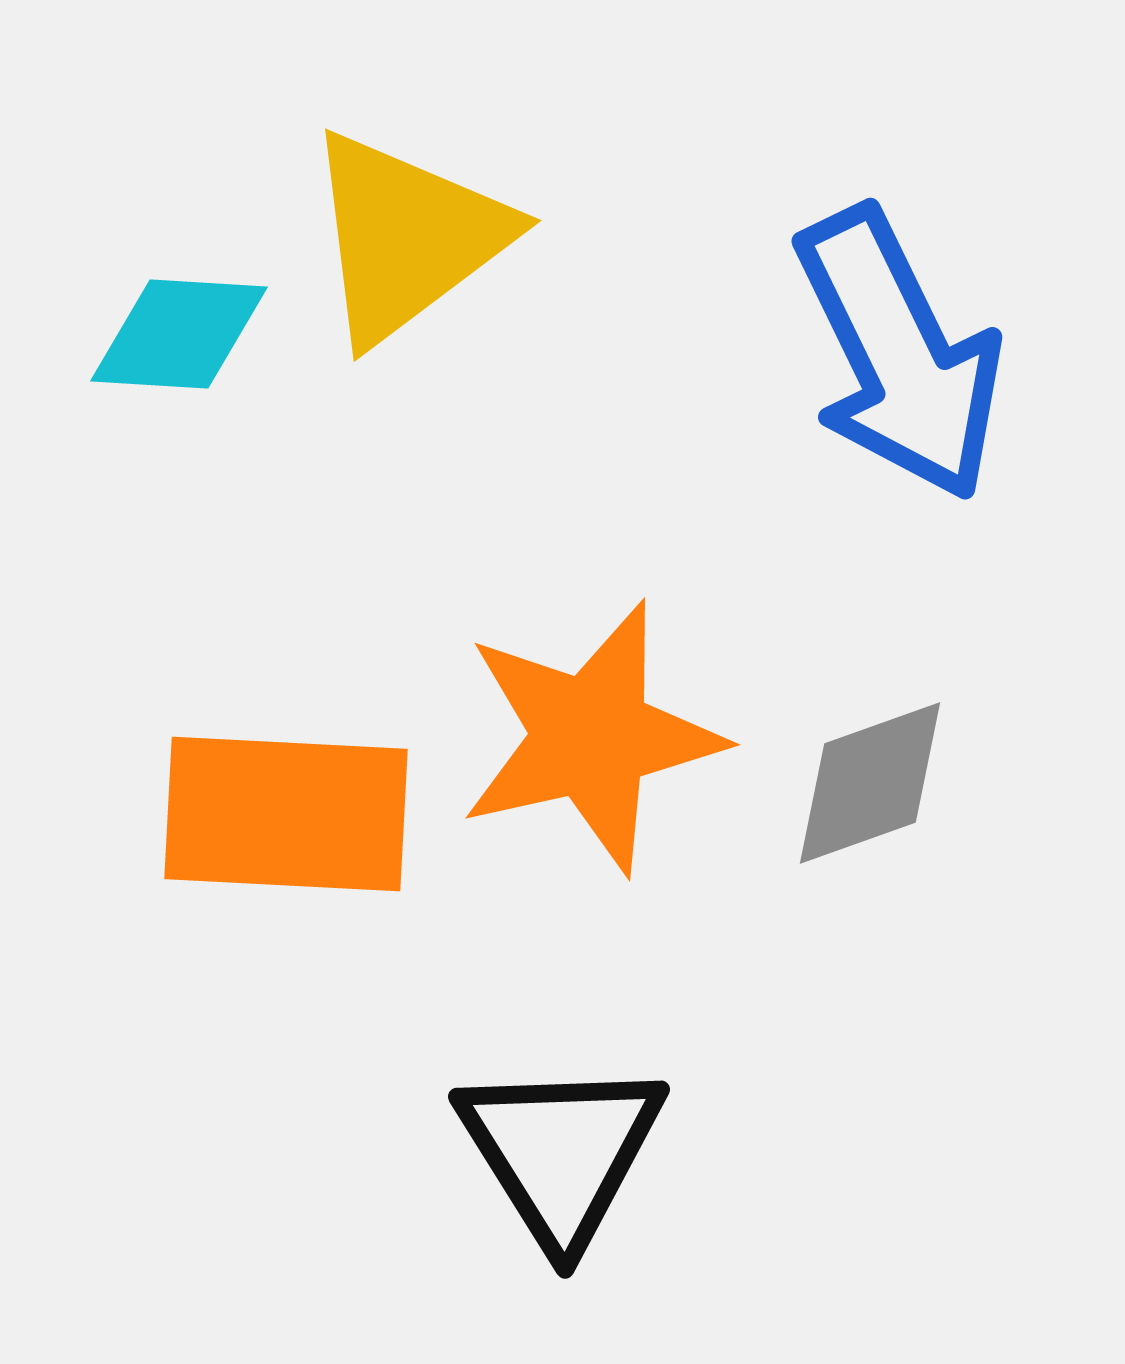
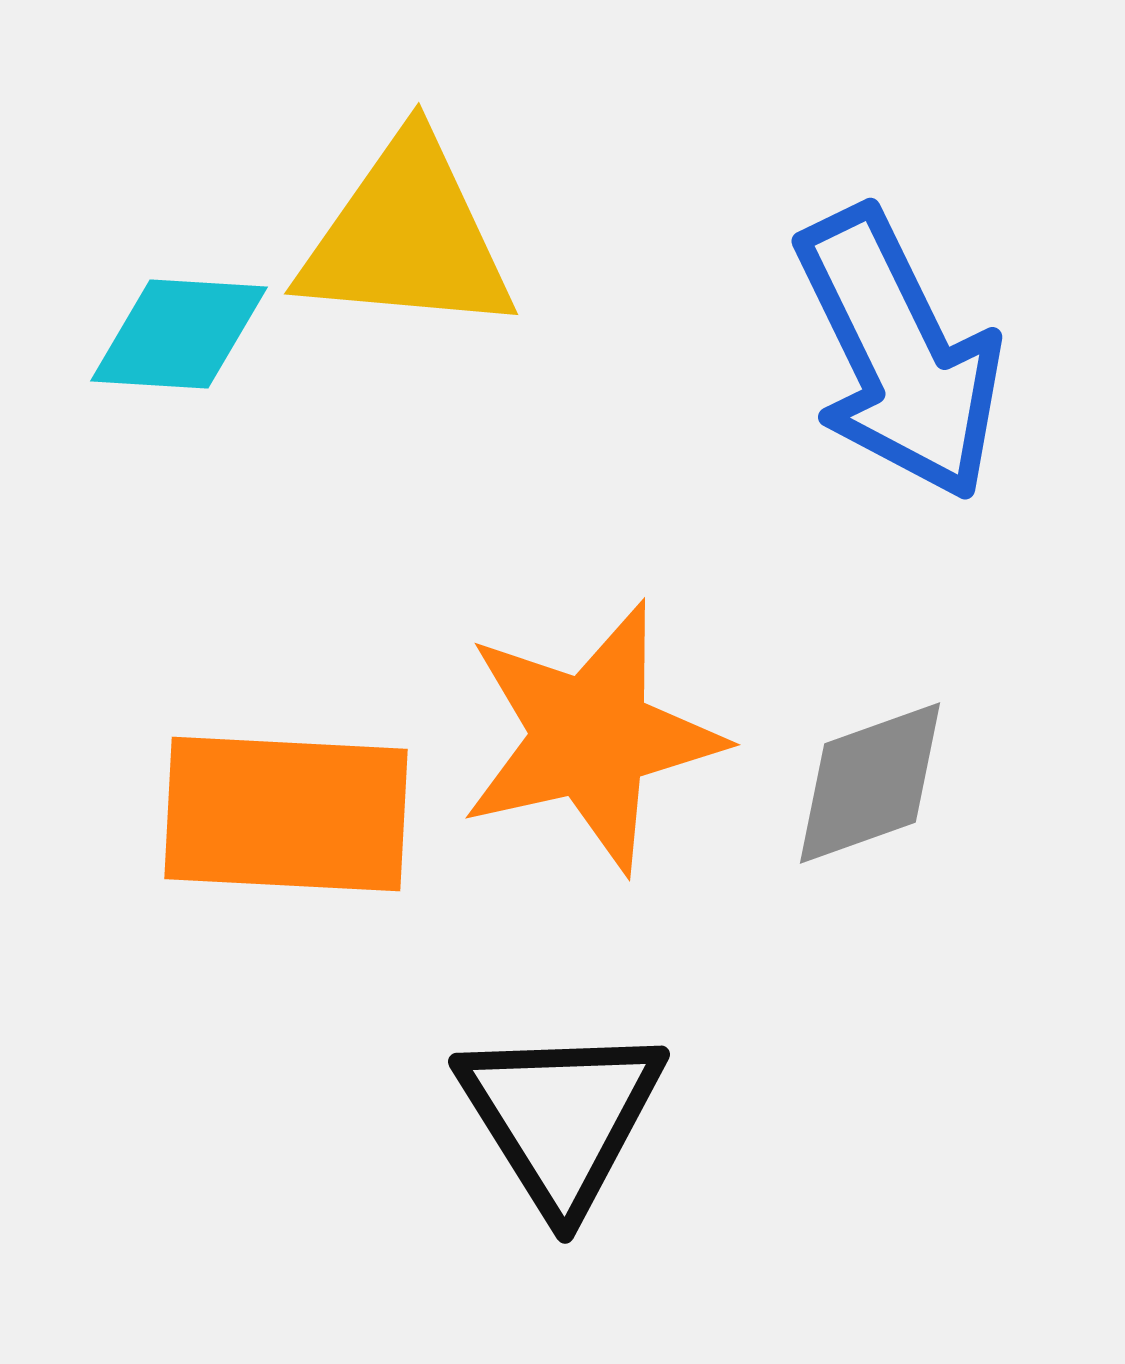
yellow triangle: rotated 42 degrees clockwise
black triangle: moved 35 px up
